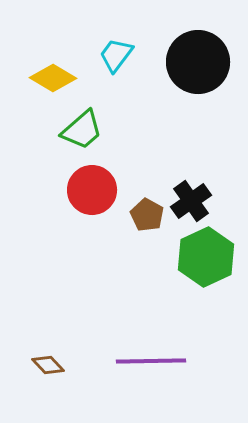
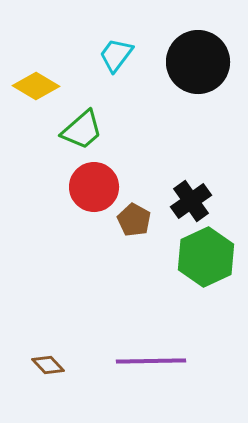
yellow diamond: moved 17 px left, 8 px down
red circle: moved 2 px right, 3 px up
brown pentagon: moved 13 px left, 5 px down
